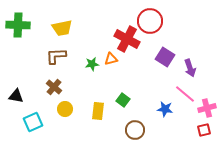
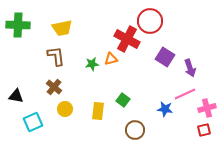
brown L-shape: rotated 85 degrees clockwise
pink line: rotated 65 degrees counterclockwise
